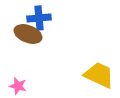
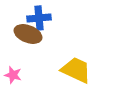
yellow trapezoid: moved 23 px left, 5 px up
pink star: moved 5 px left, 11 px up
